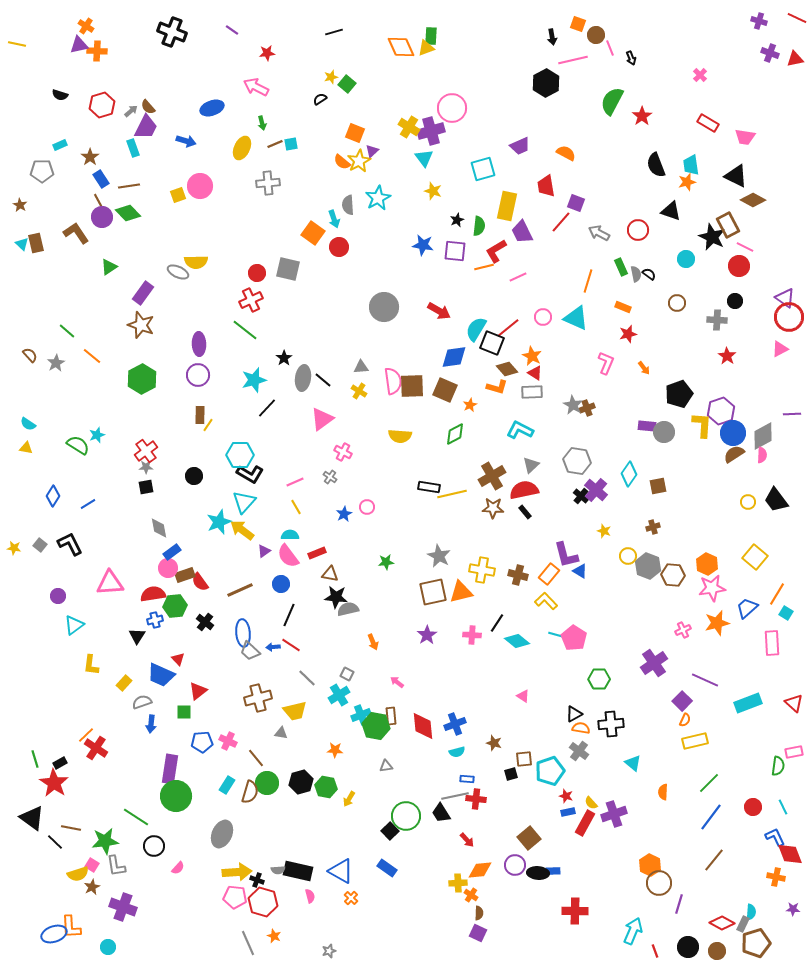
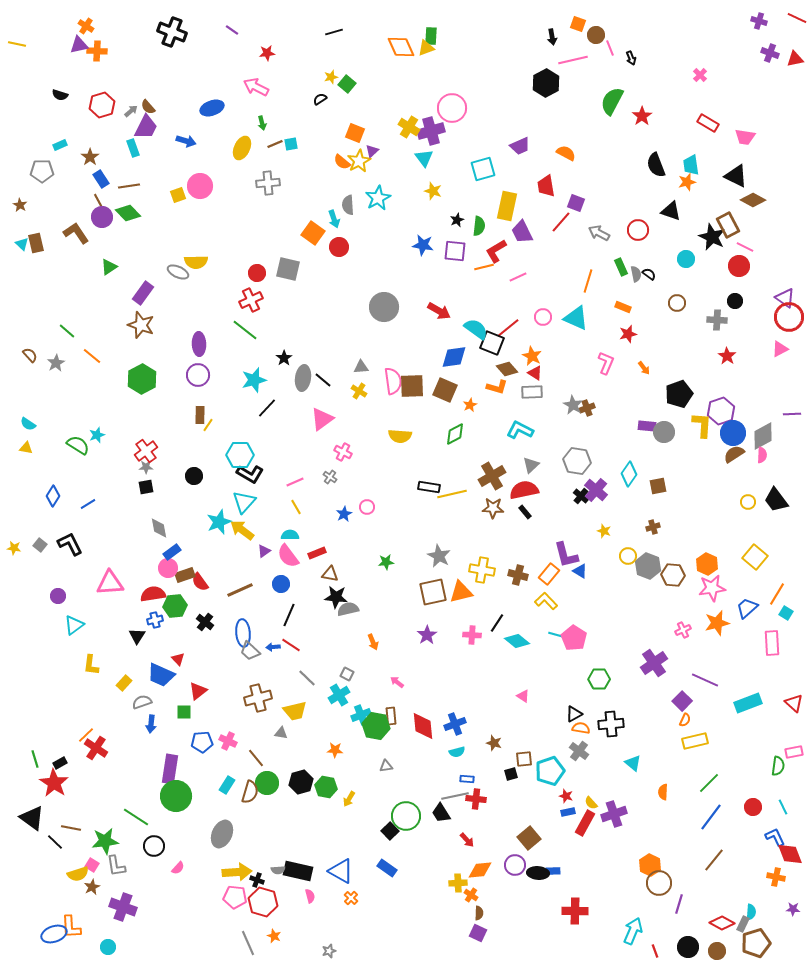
cyan semicircle at (476, 329): rotated 95 degrees clockwise
